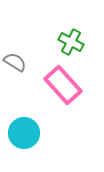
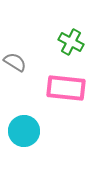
pink rectangle: moved 3 px right, 3 px down; rotated 42 degrees counterclockwise
cyan circle: moved 2 px up
